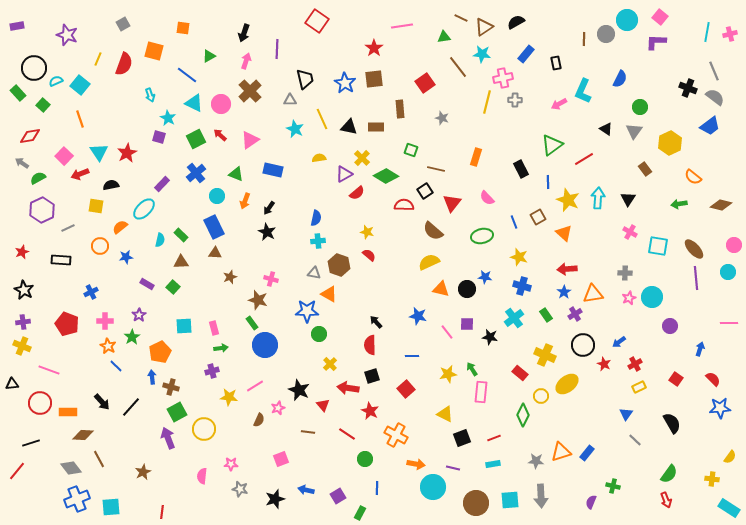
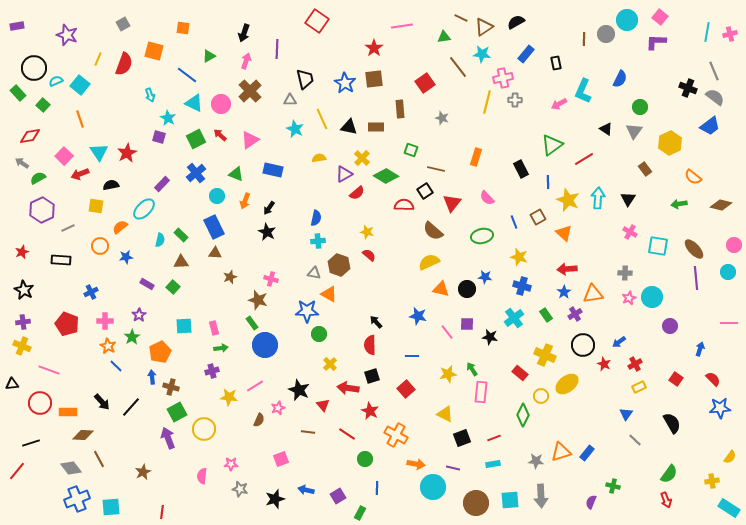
yellow cross at (712, 479): moved 2 px down; rotated 16 degrees counterclockwise
